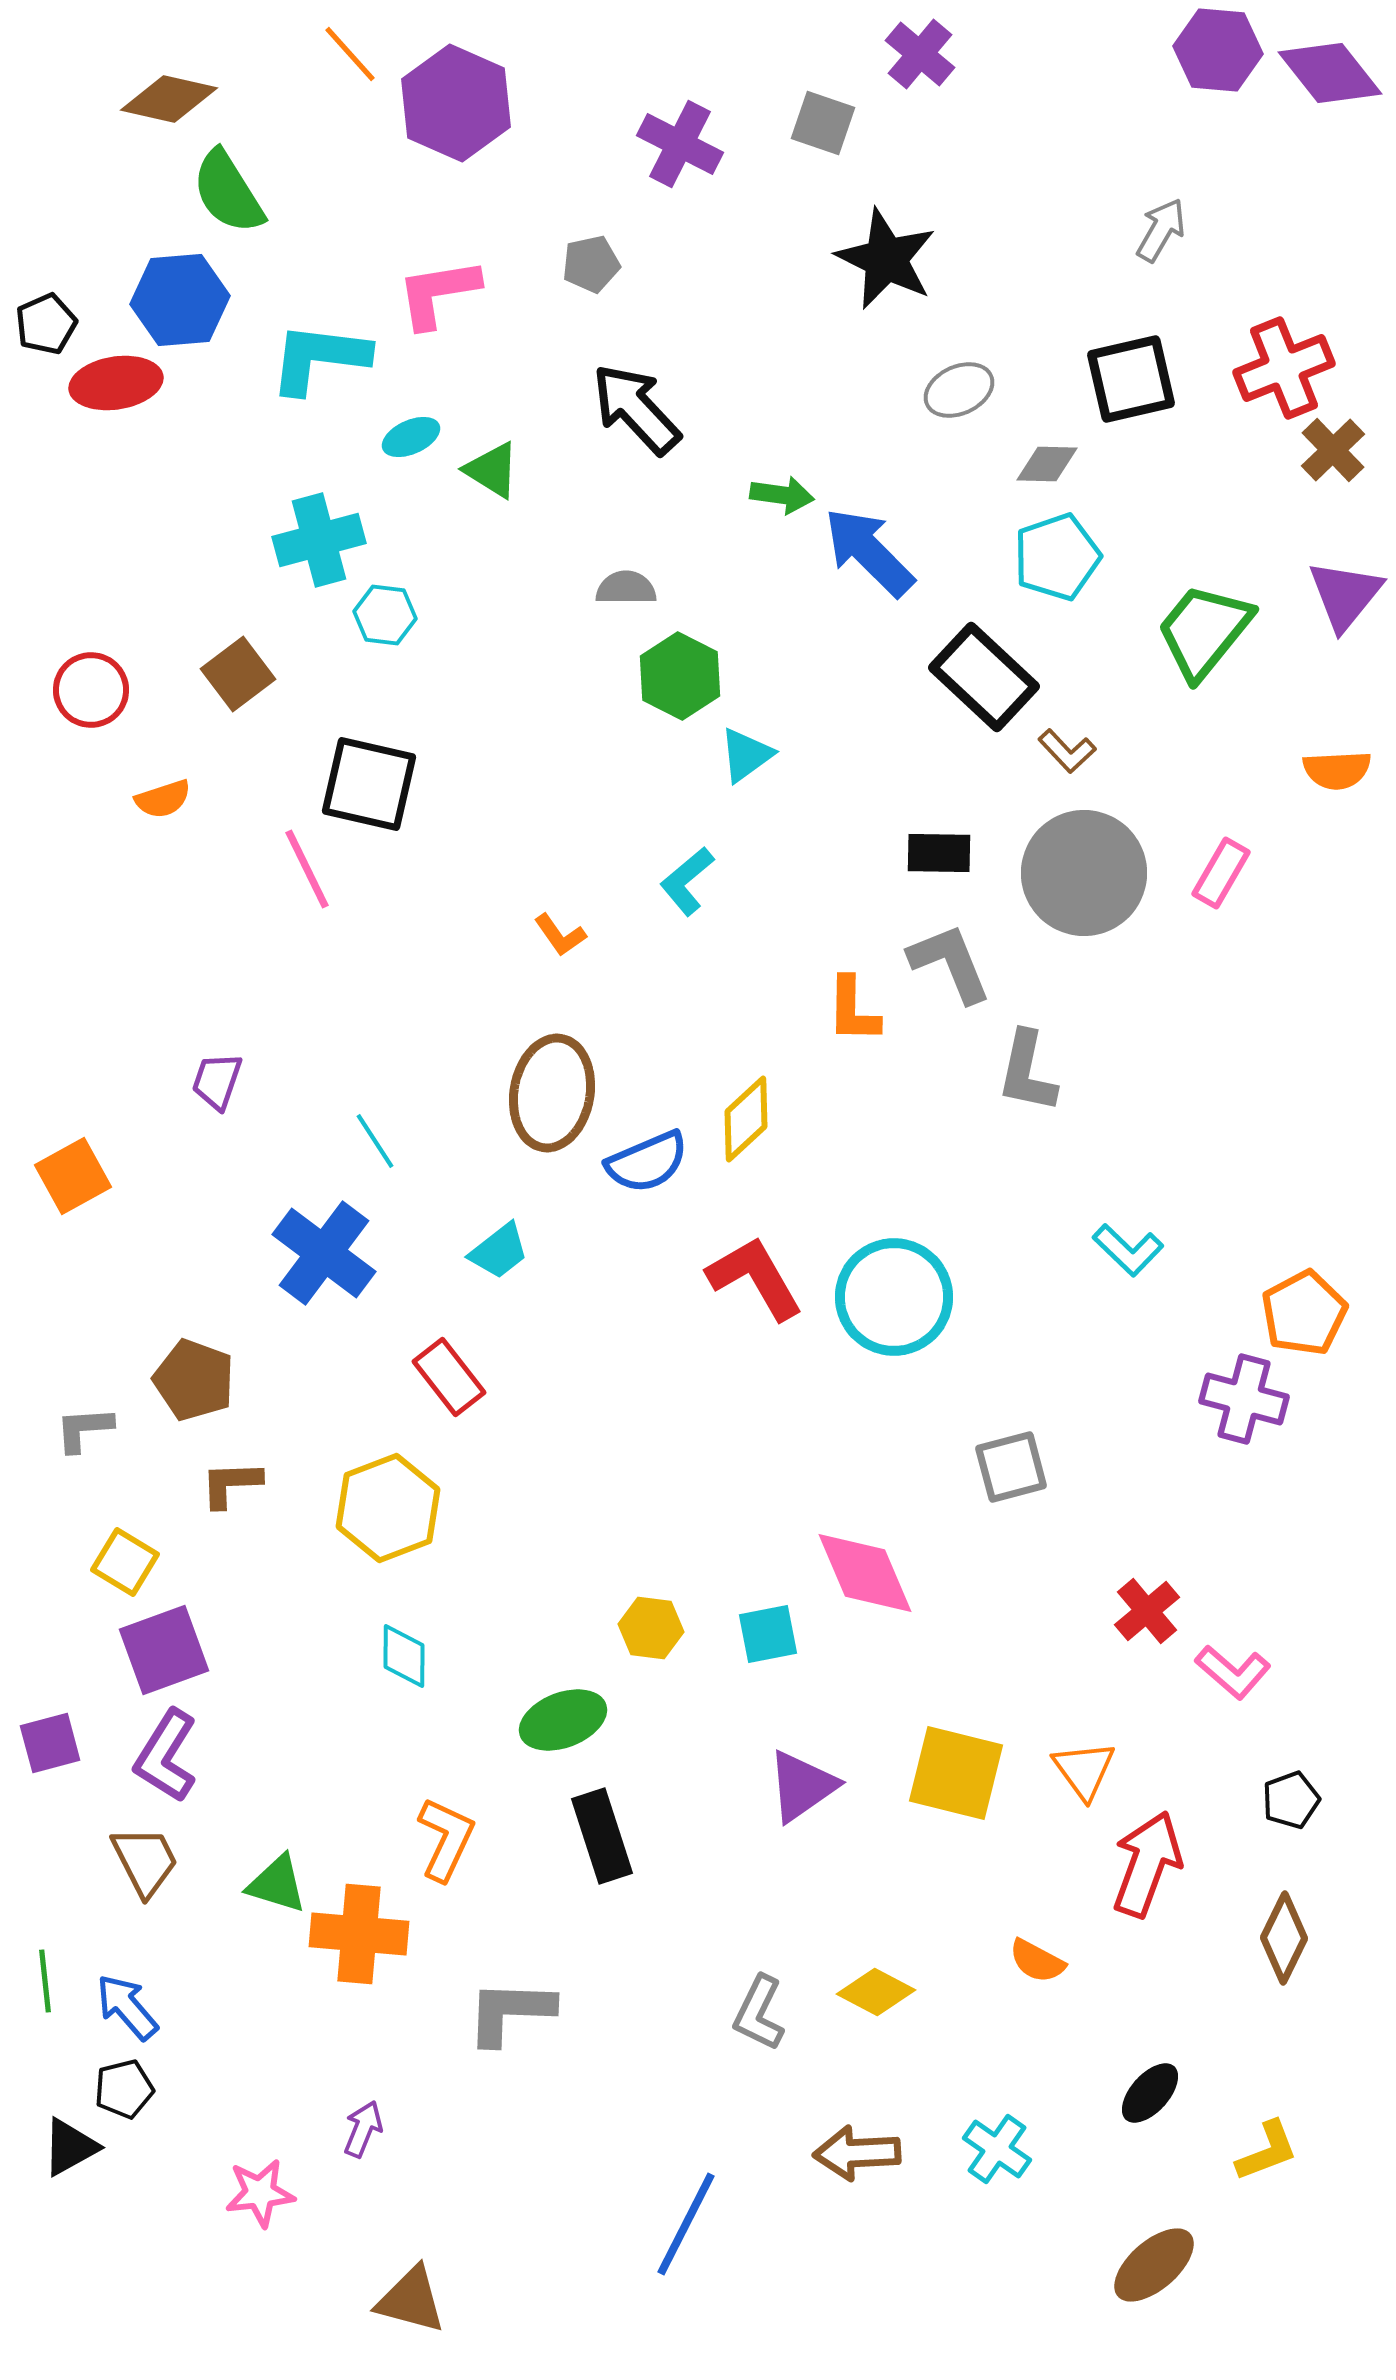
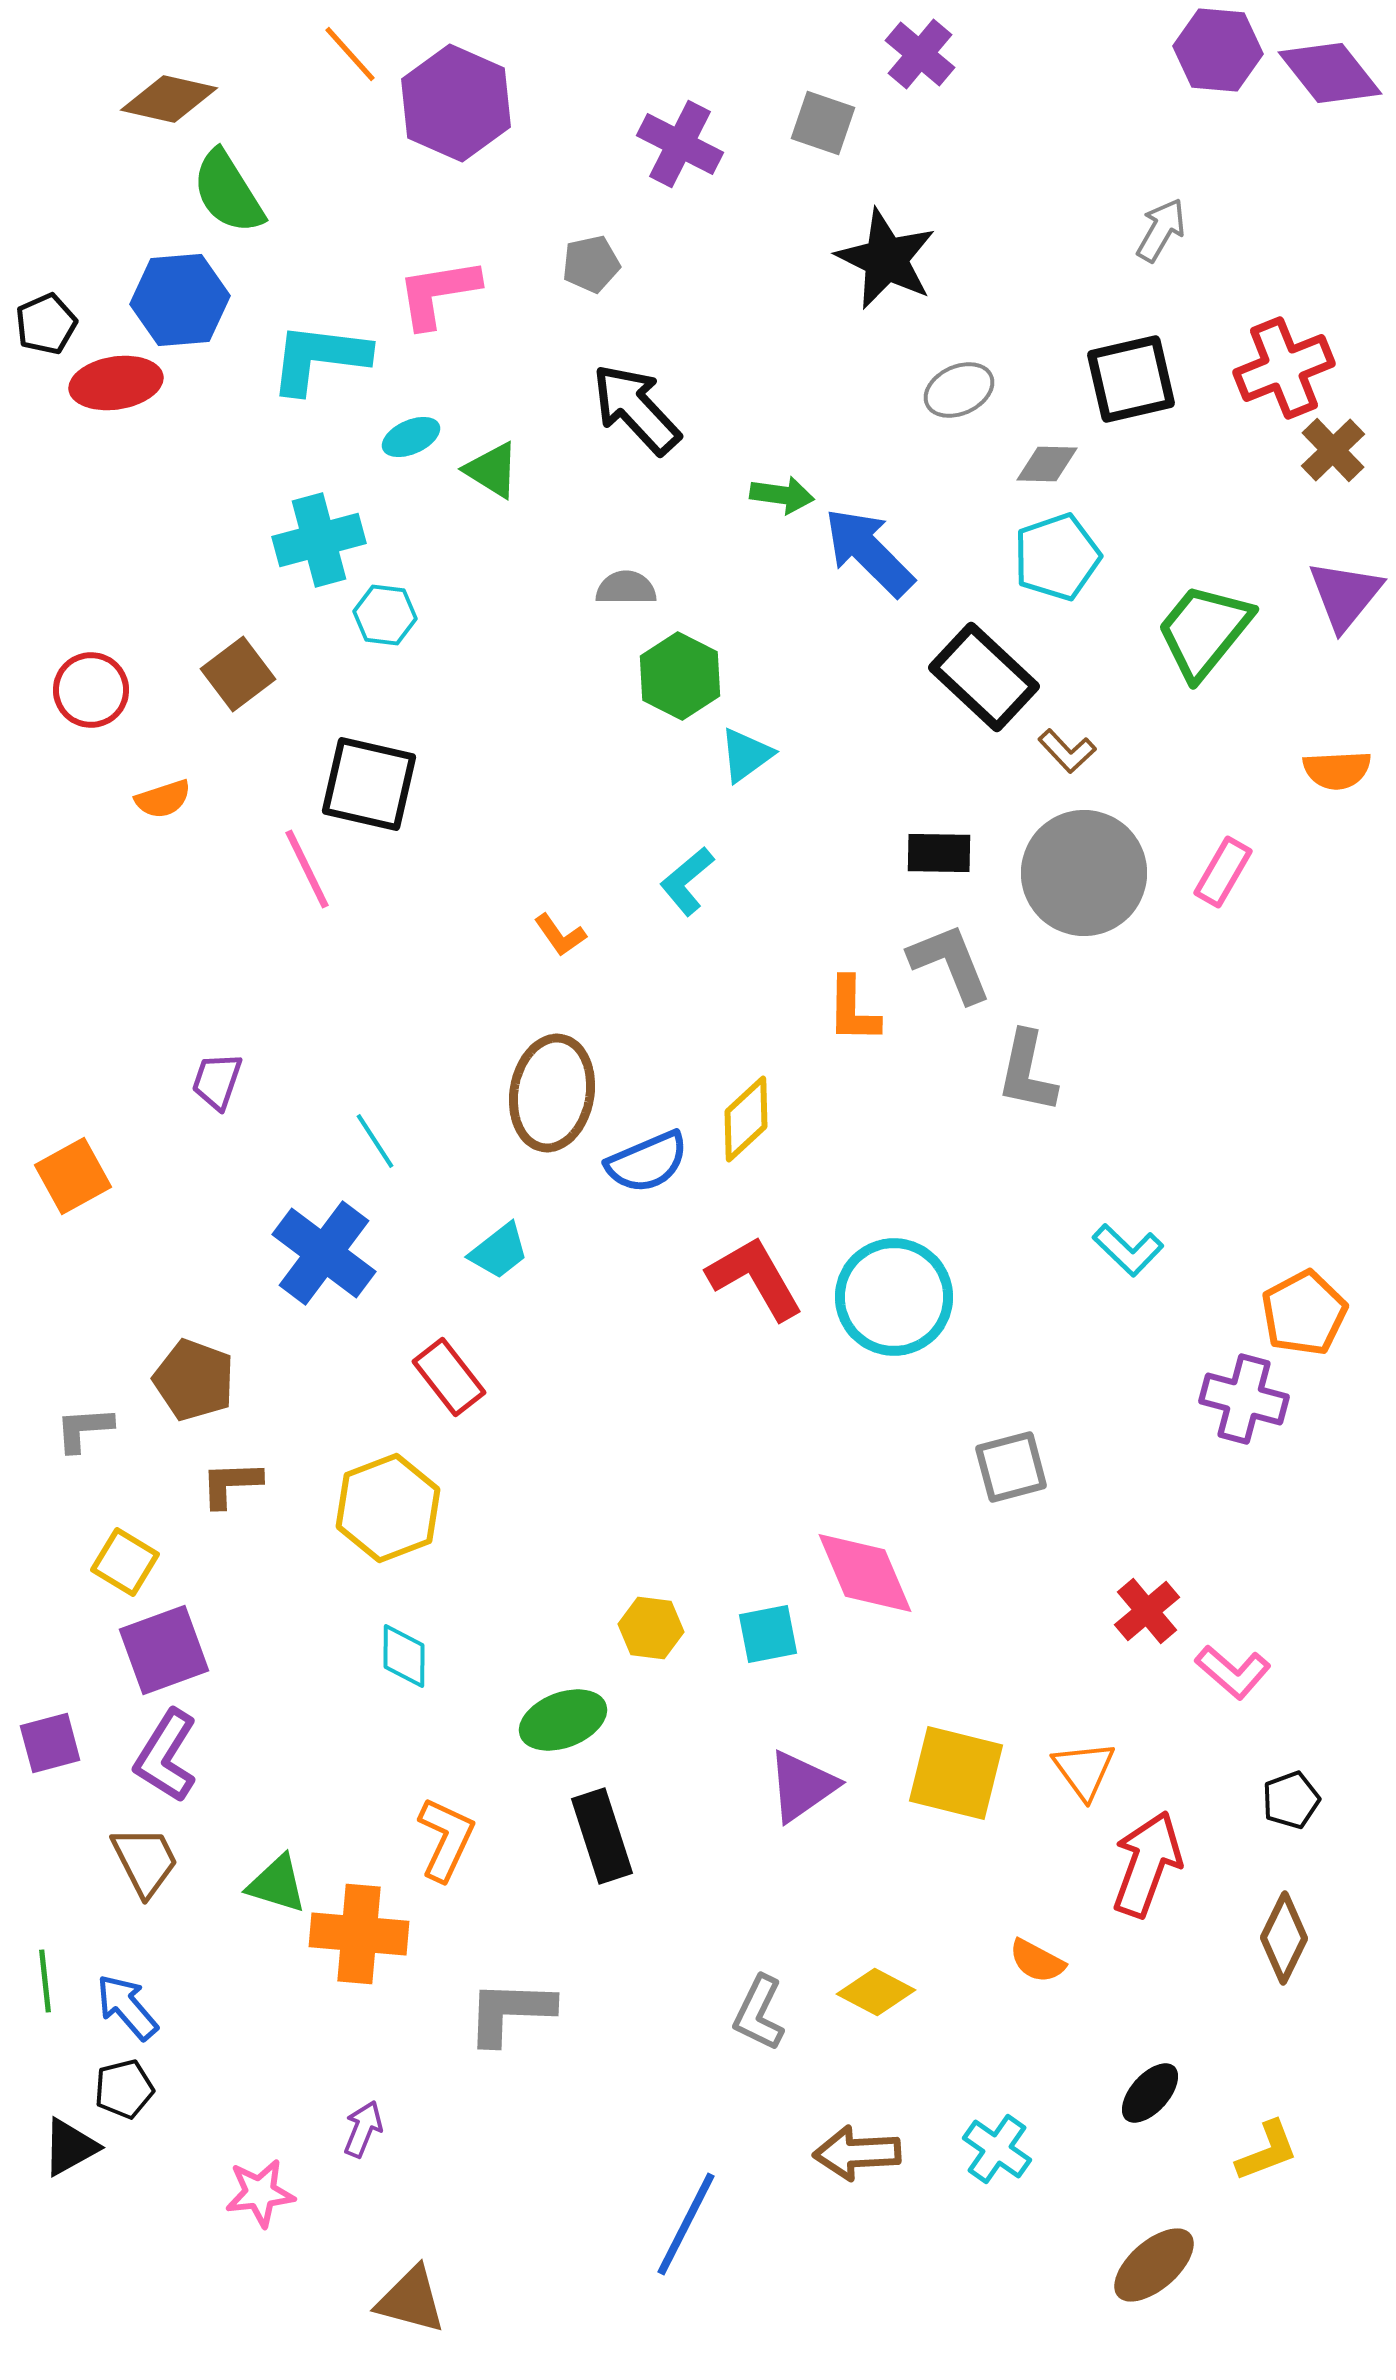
pink rectangle at (1221, 873): moved 2 px right, 1 px up
